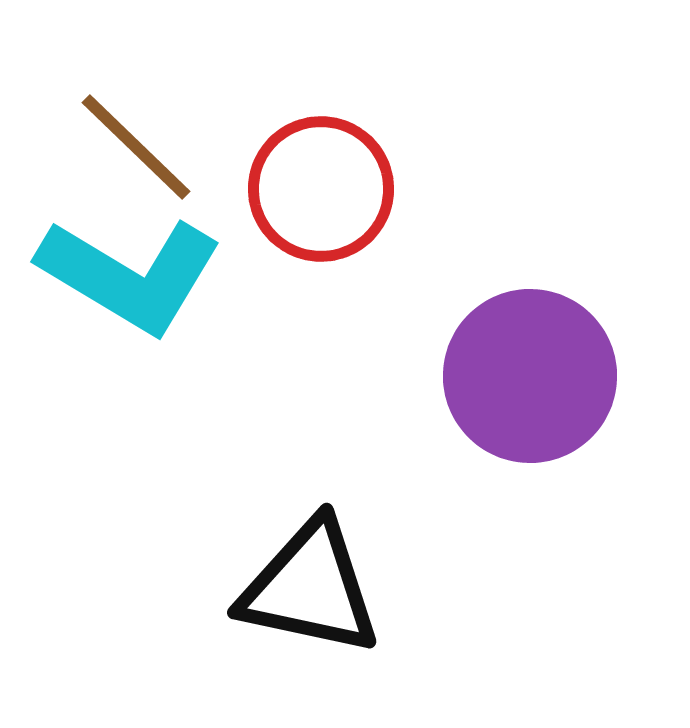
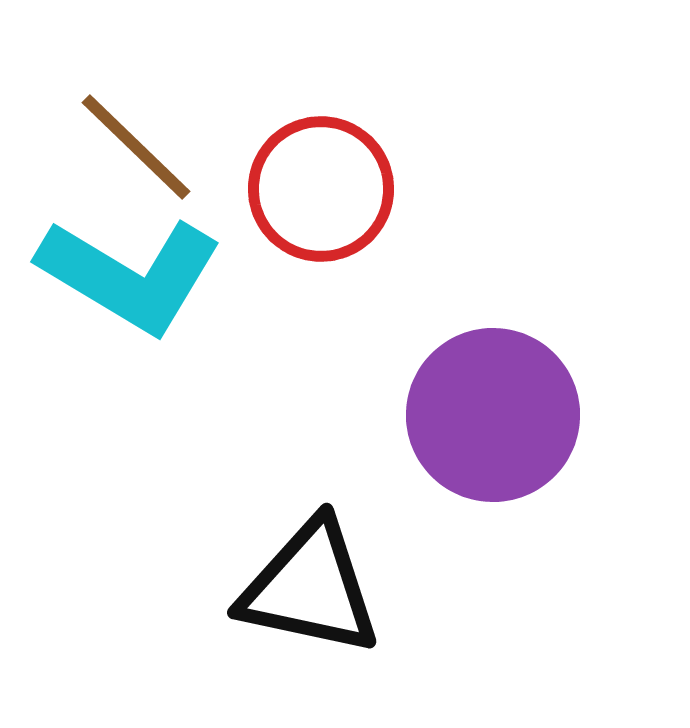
purple circle: moved 37 px left, 39 px down
